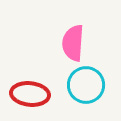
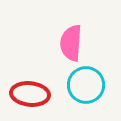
pink semicircle: moved 2 px left
